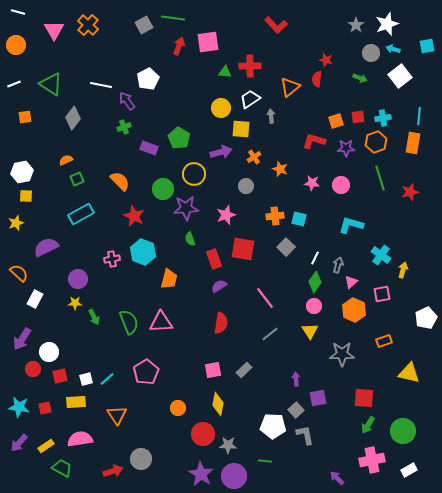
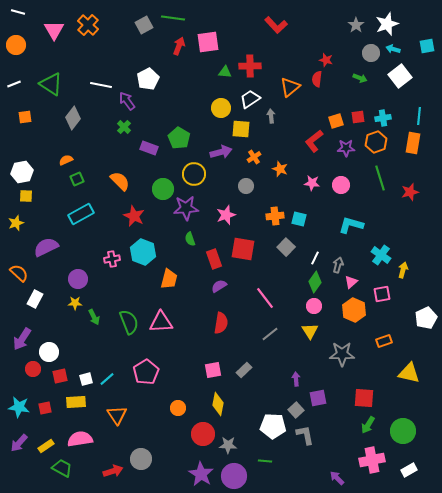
green cross at (124, 127): rotated 24 degrees counterclockwise
red L-shape at (314, 141): rotated 55 degrees counterclockwise
